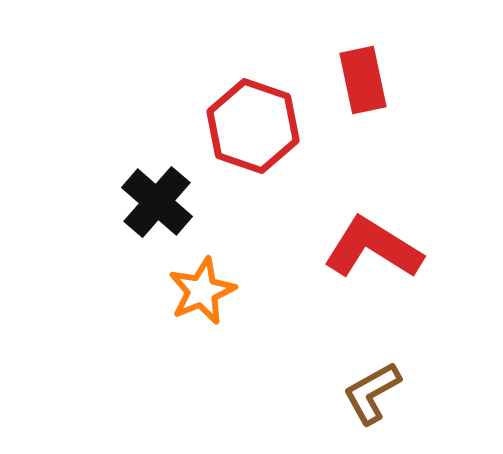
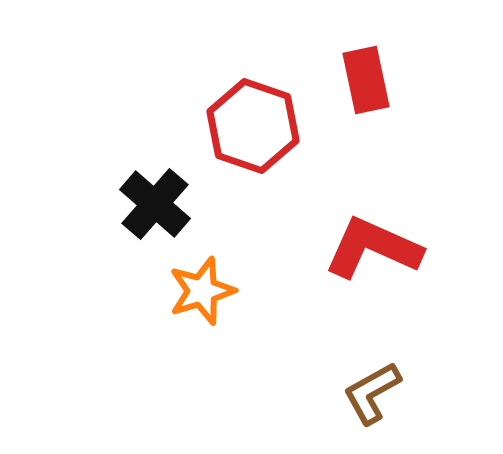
red rectangle: moved 3 px right
black cross: moved 2 px left, 2 px down
red L-shape: rotated 8 degrees counterclockwise
orange star: rotated 6 degrees clockwise
